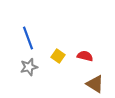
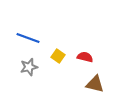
blue line: rotated 50 degrees counterclockwise
red semicircle: moved 1 px down
brown triangle: rotated 18 degrees counterclockwise
